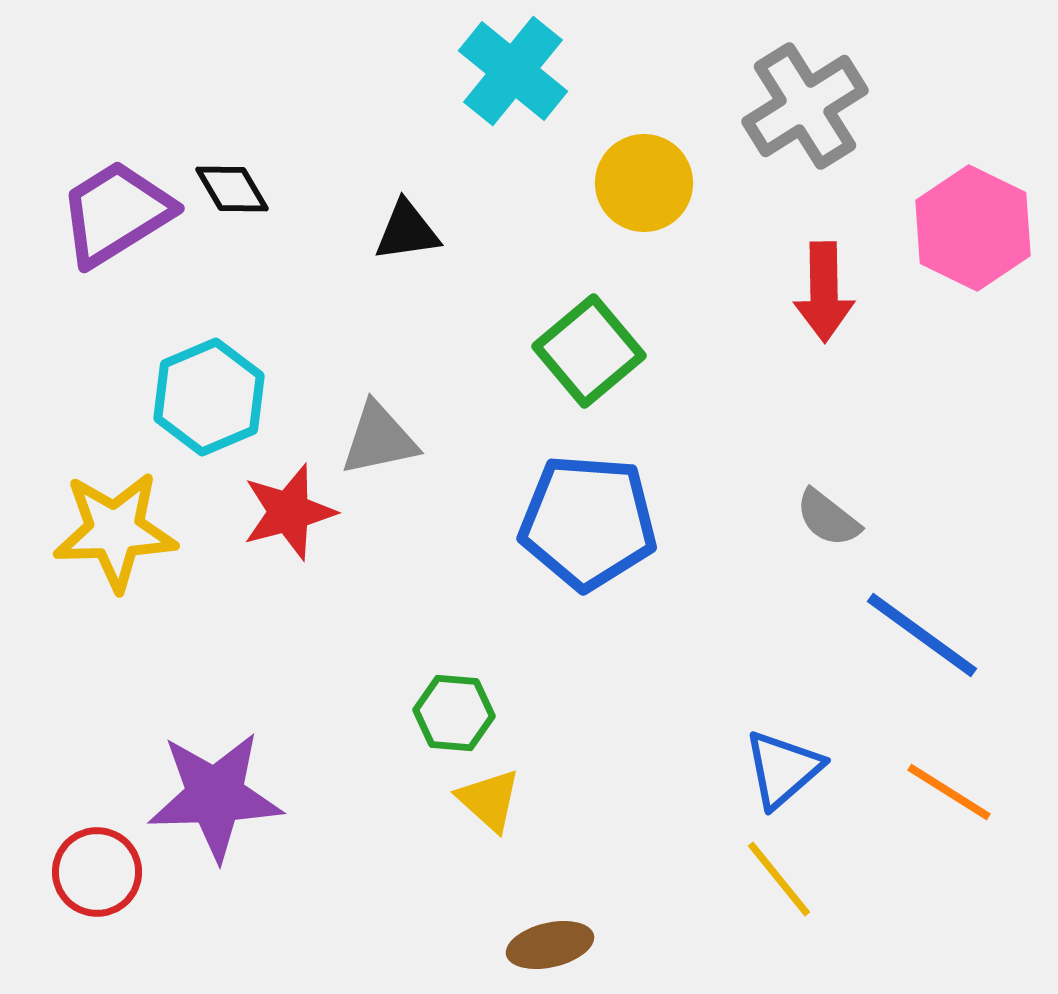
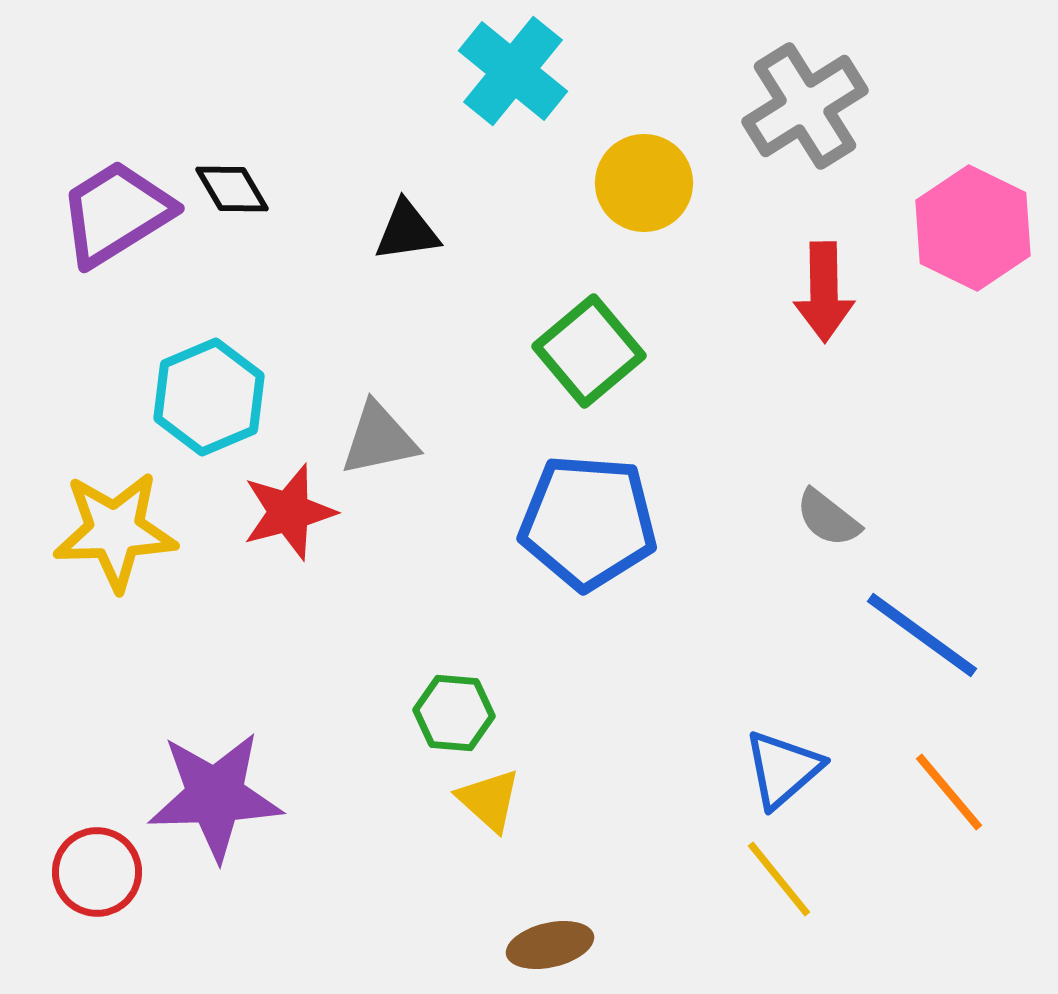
orange line: rotated 18 degrees clockwise
